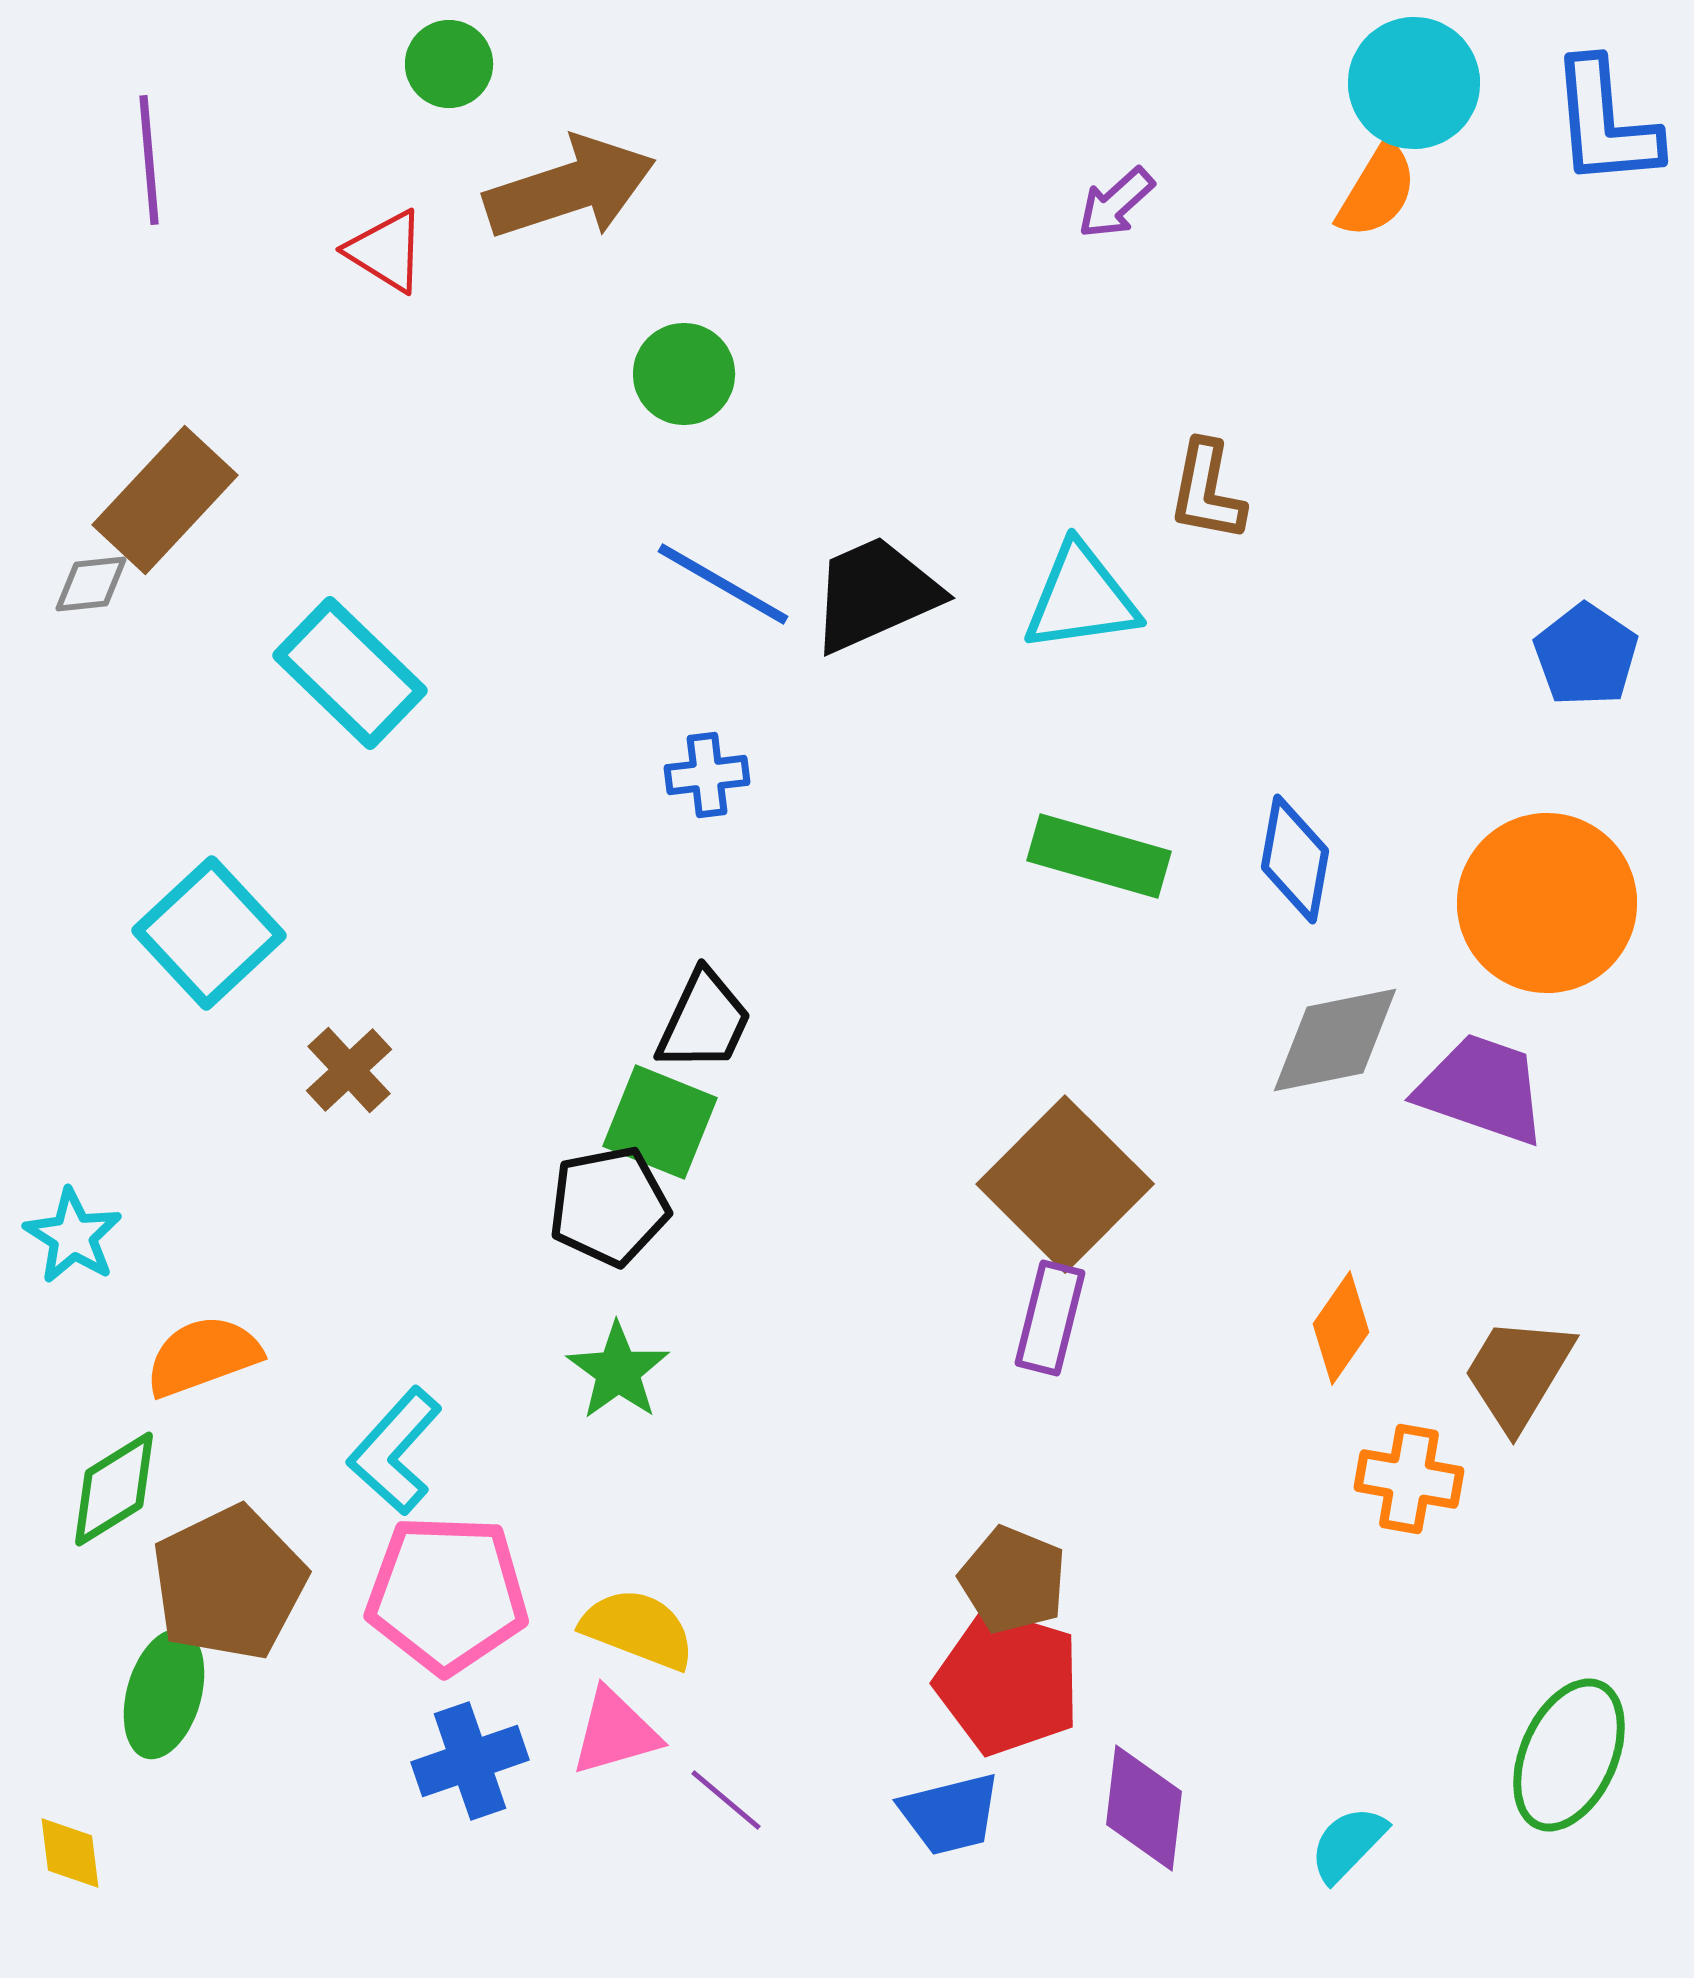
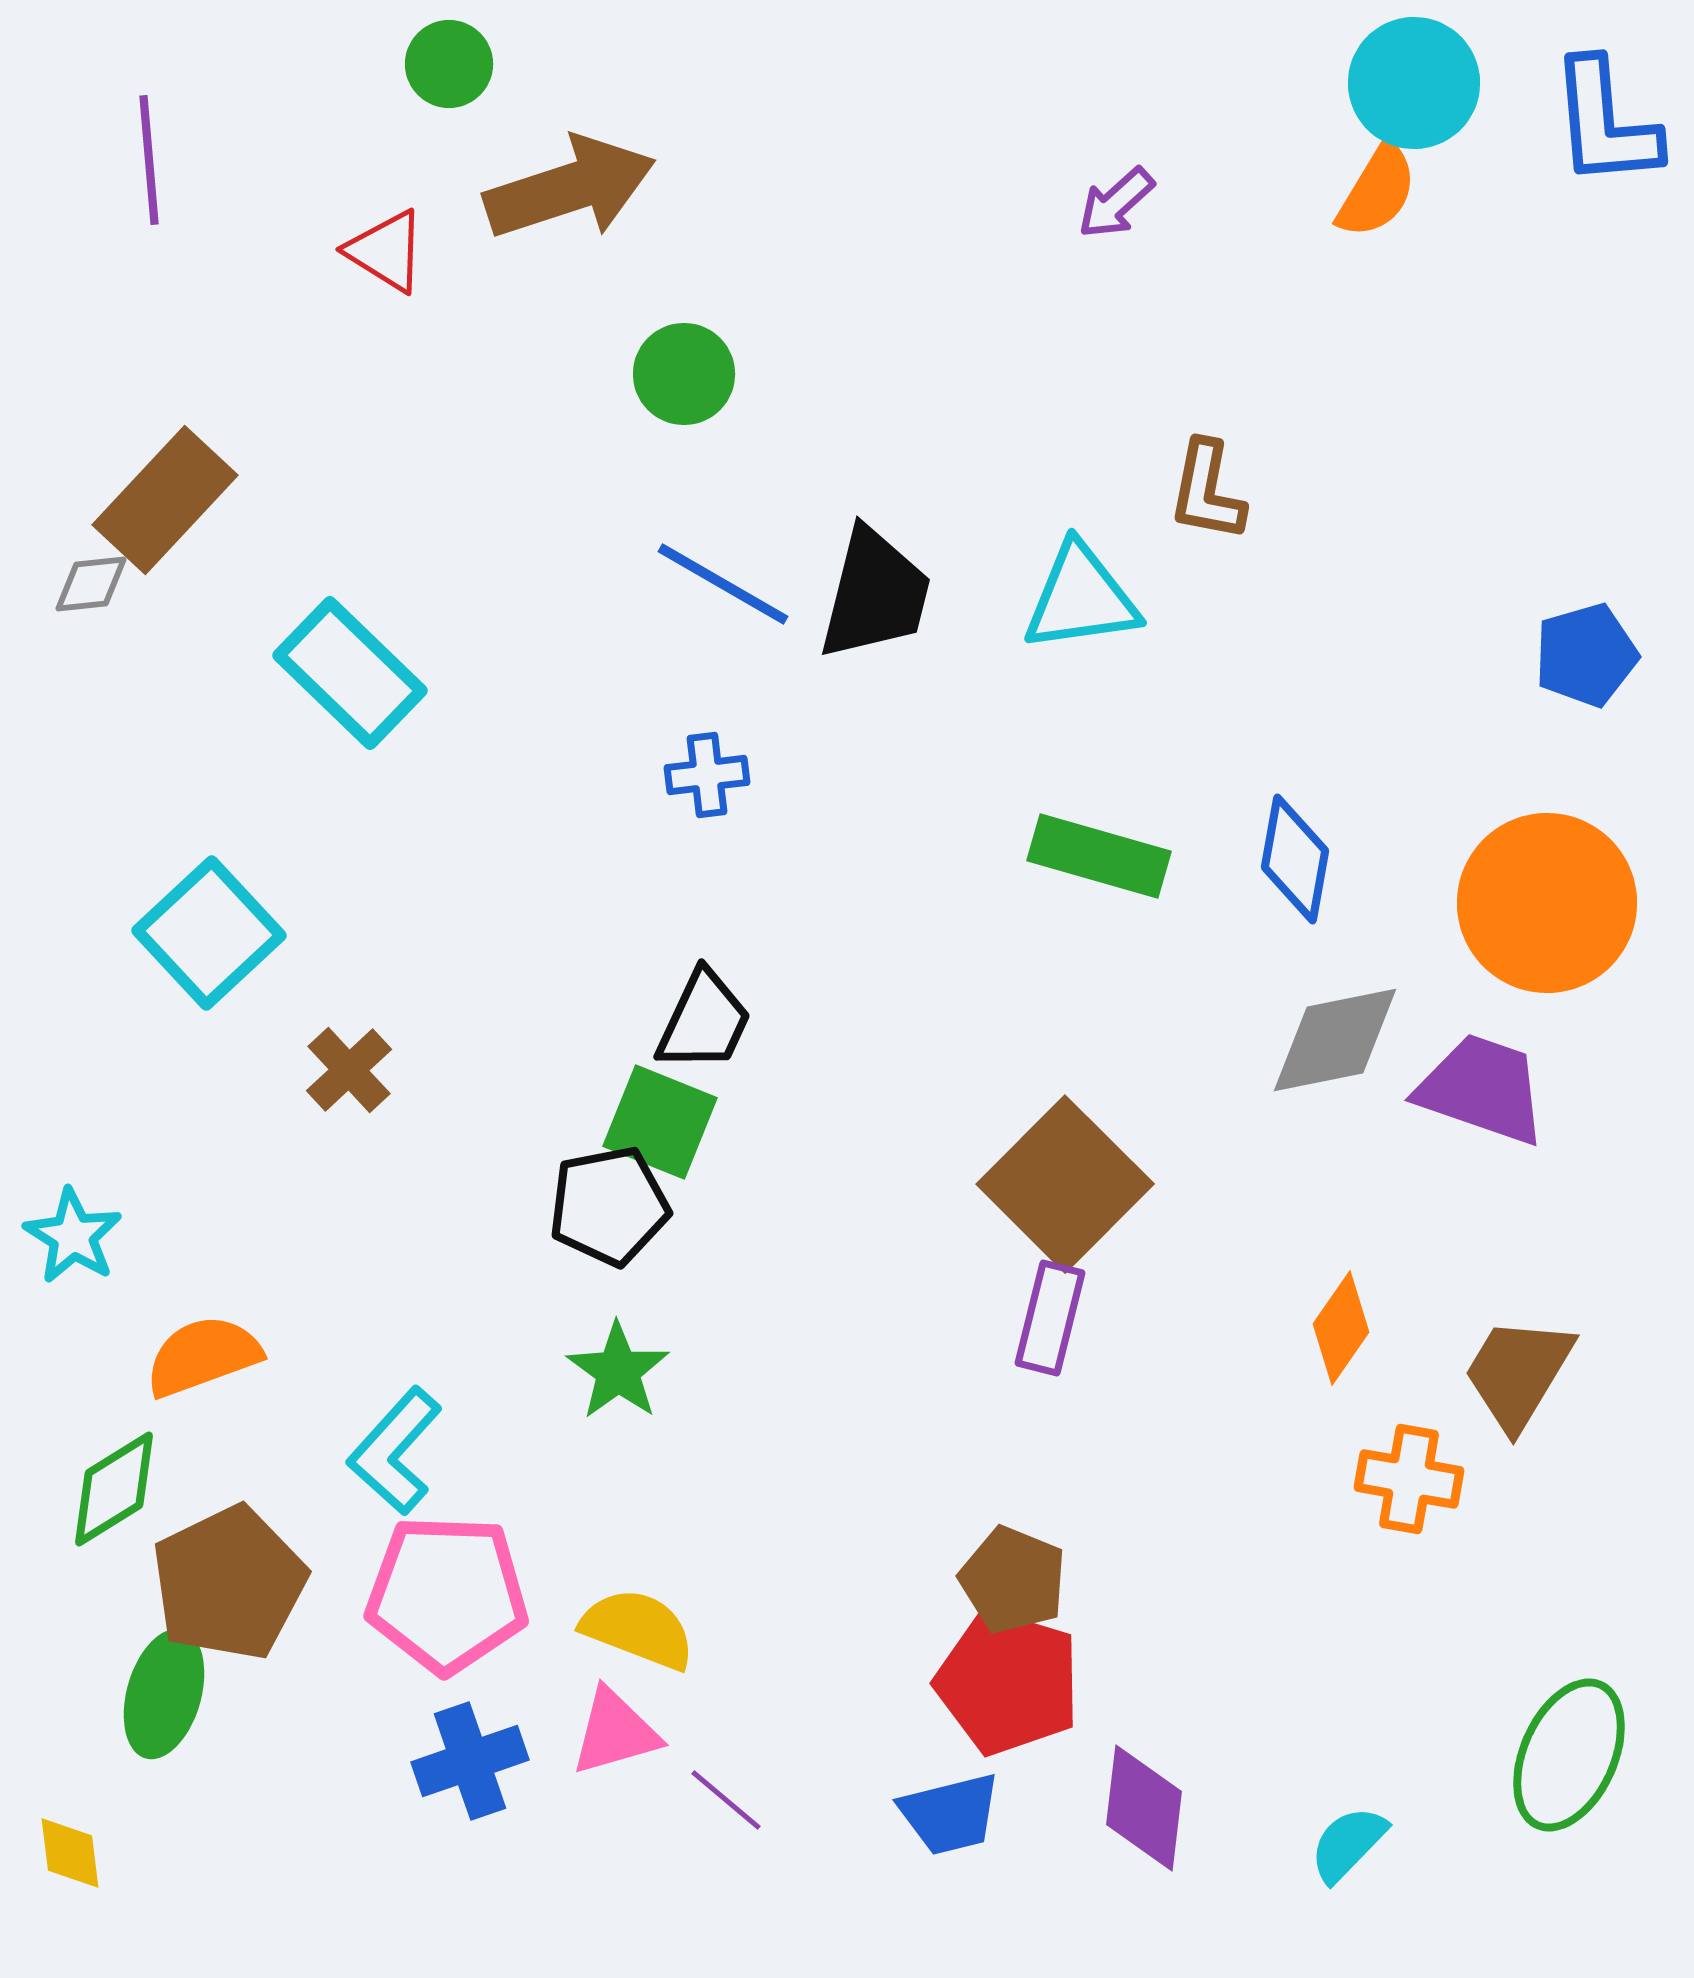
black trapezoid at (875, 594): rotated 128 degrees clockwise
blue pentagon at (1586, 655): rotated 22 degrees clockwise
